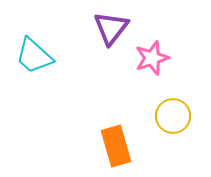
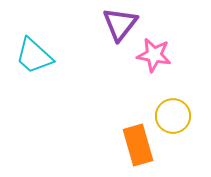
purple triangle: moved 9 px right, 4 px up
pink star: moved 2 px right, 3 px up; rotated 28 degrees clockwise
orange rectangle: moved 22 px right, 1 px up
